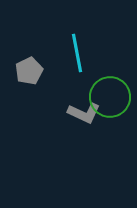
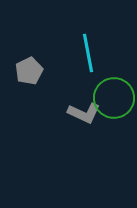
cyan line: moved 11 px right
green circle: moved 4 px right, 1 px down
